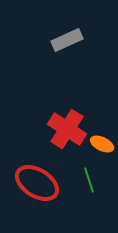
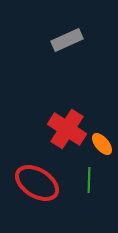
orange ellipse: rotated 25 degrees clockwise
green line: rotated 20 degrees clockwise
